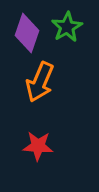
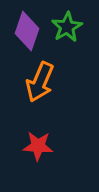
purple diamond: moved 2 px up
